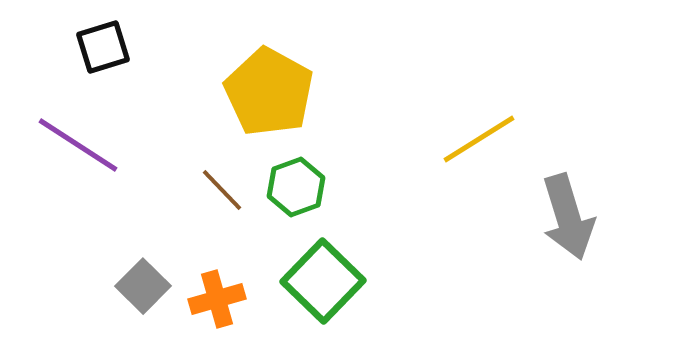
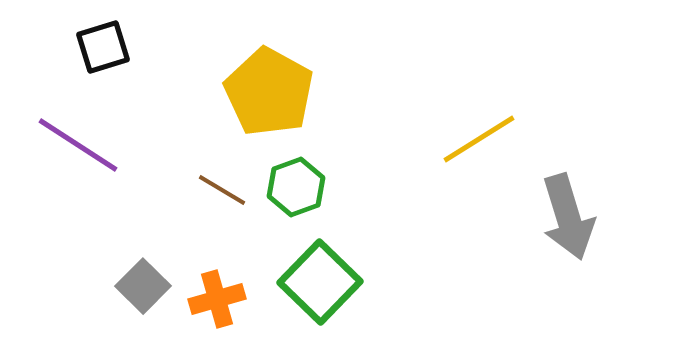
brown line: rotated 15 degrees counterclockwise
green square: moved 3 px left, 1 px down
